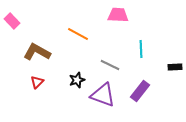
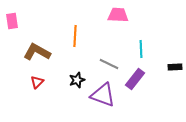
pink rectangle: rotated 35 degrees clockwise
orange line: moved 3 px left, 2 px down; rotated 65 degrees clockwise
gray line: moved 1 px left, 1 px up
purple rectangle: moved 5 px left, 12 px up
